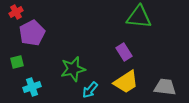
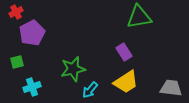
green triangle: rotated 16 degrees counterclockwise
gray trapezoid: moved 6 px right, 1 px down
